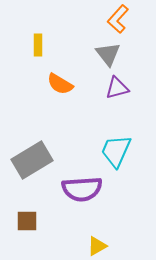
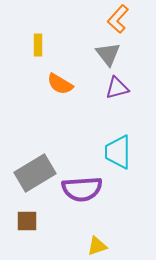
cyan trapezoid: moved 2 px right, 1 px down; rotated 24 degrees counterclockwise
gray rectangle: moved 3 px right, 13 px down
yellow triangle: rotated 10 degrees clockwise
